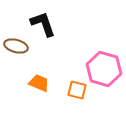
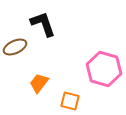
brown ellipse: moved 1 px left, 1 px down; rotated 40 degrees counterclockwise
orange trapezoid: rotated 75 degrees counterclockwise
orange square: moved 7 px left, 11 px down
